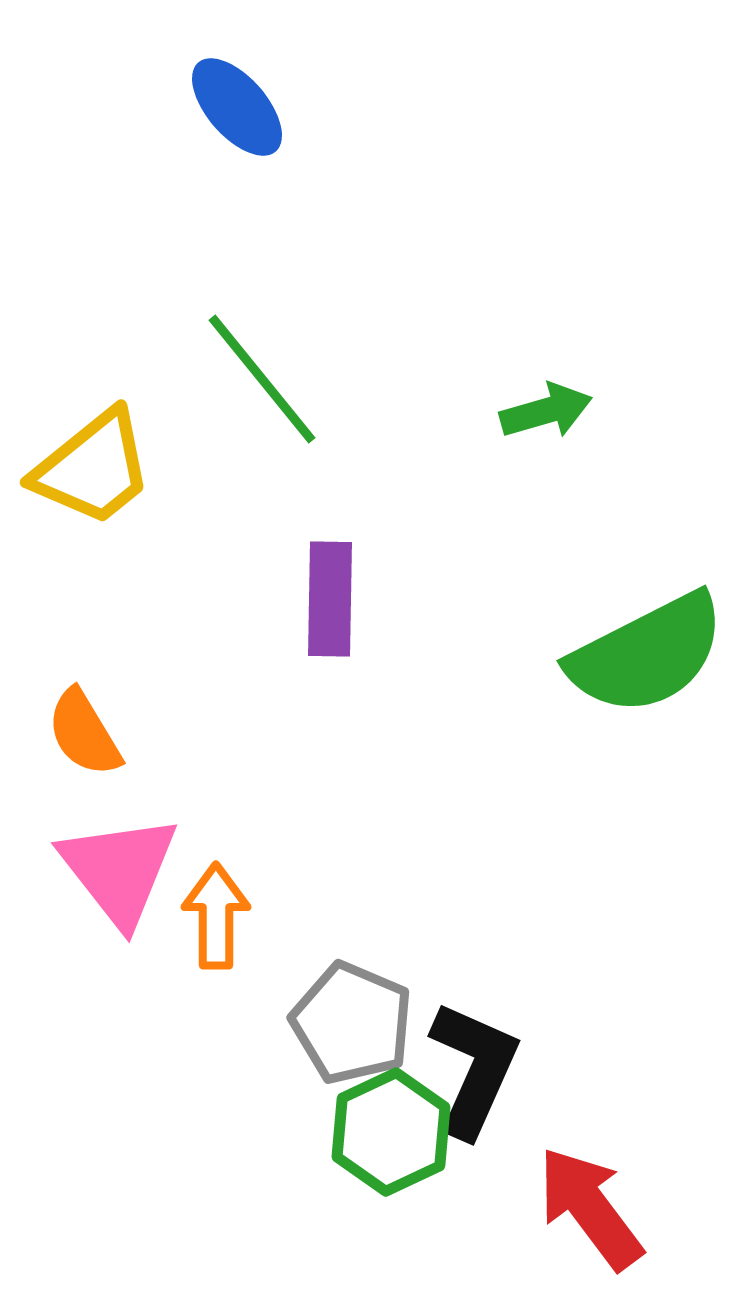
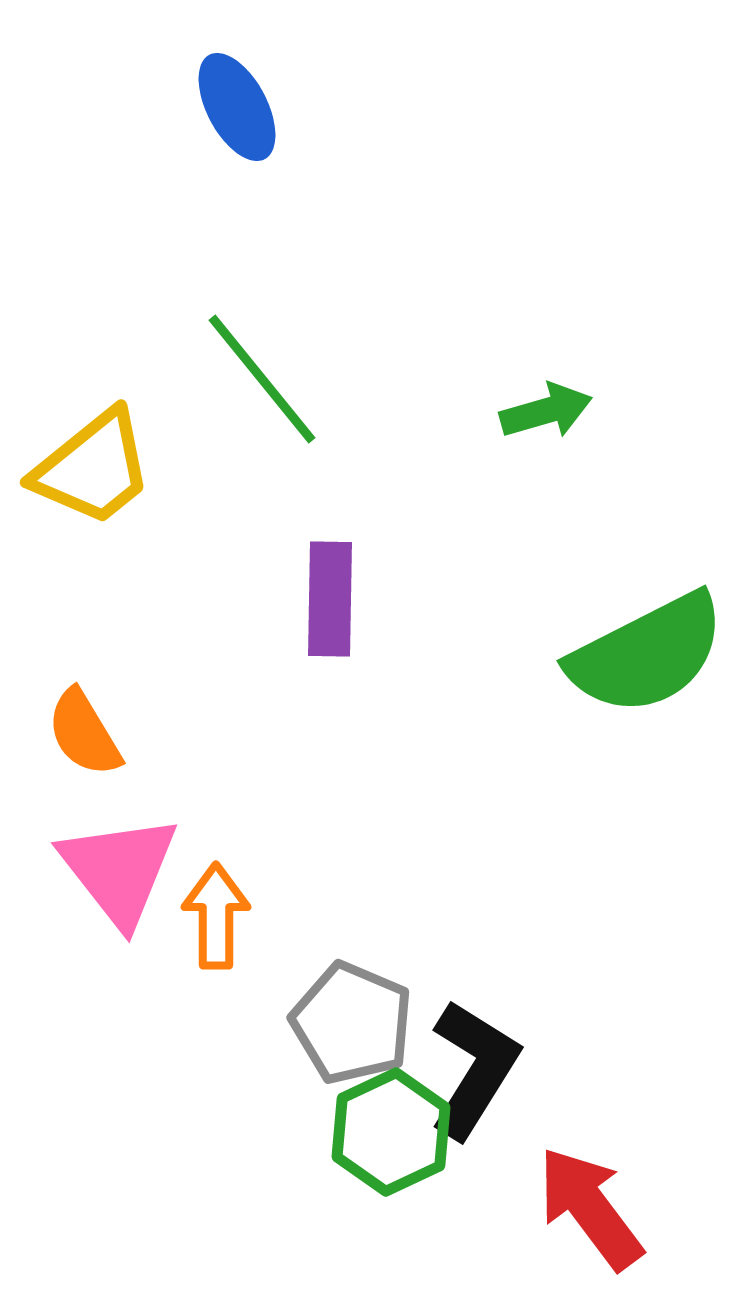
blue ellipse: rotated 13 degrees clockwise
black L-shape: rotated 8 degrees clockwise
